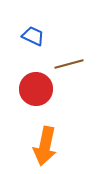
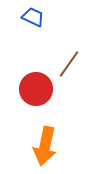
blue trapezoid: moved 19 px up
brown line: rotated 40 degrees counterclockwise
